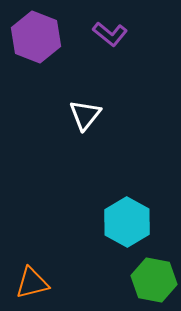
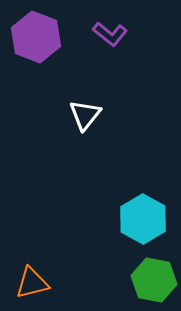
cyan hexagon: moved 16 px right, 3 px up
